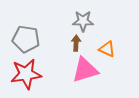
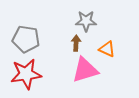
gray star: moved 3 px right
